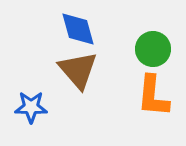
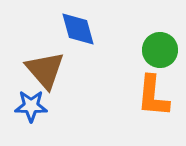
green circle: moved 7 px right, 1 px down
brown triangle: moved 33 px left
blue star: moved 1 px up
